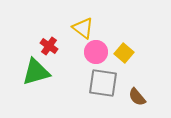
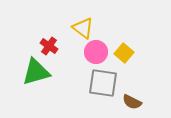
brown semicircle: moved 5 px left, 5 px down; rotated 24 degrees counterclockwise
